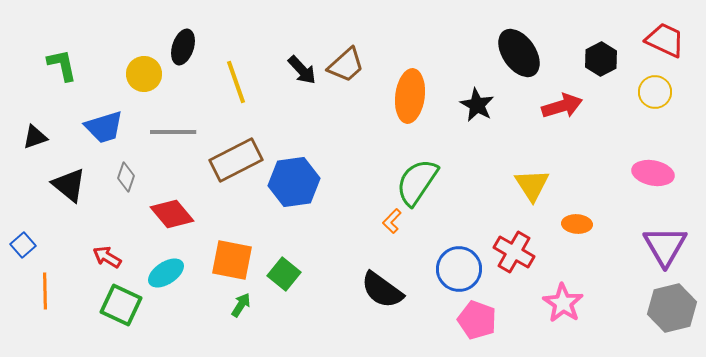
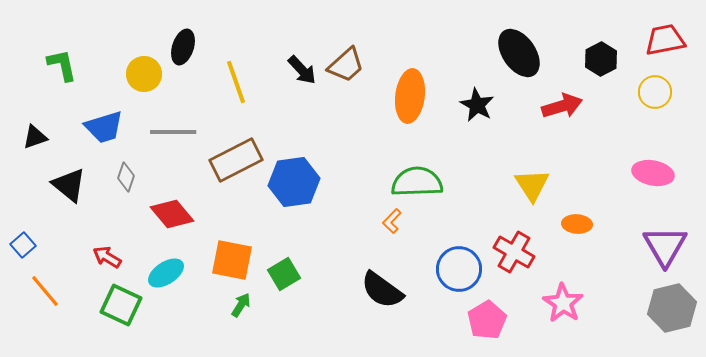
red trapezoid at (665, 40): rotated 36 degrees counterclockwise
green semicircle at (417, 182): rotated 54 degrees clockwise
green square at (284, 274): rotated 20 degrees clockwise
orange line at (45, 291): rotated 39 degrees counterclockwise
pink pentagon at (477, 320): moved 10 px right; rotated 21 degrees clockwise
